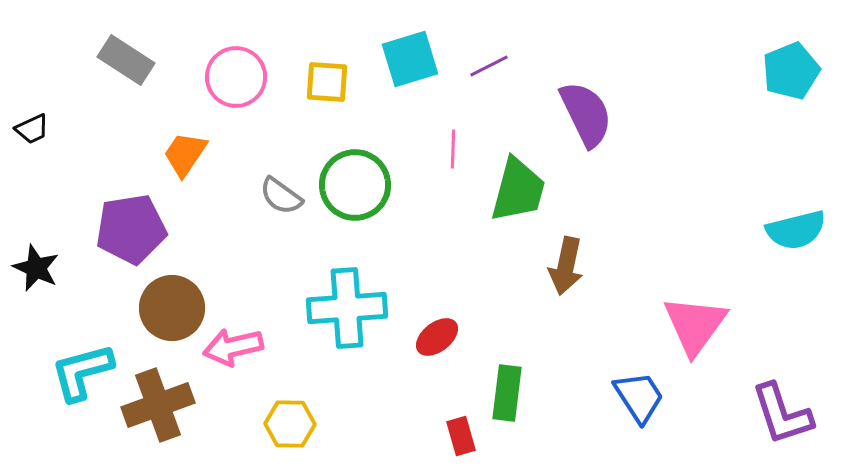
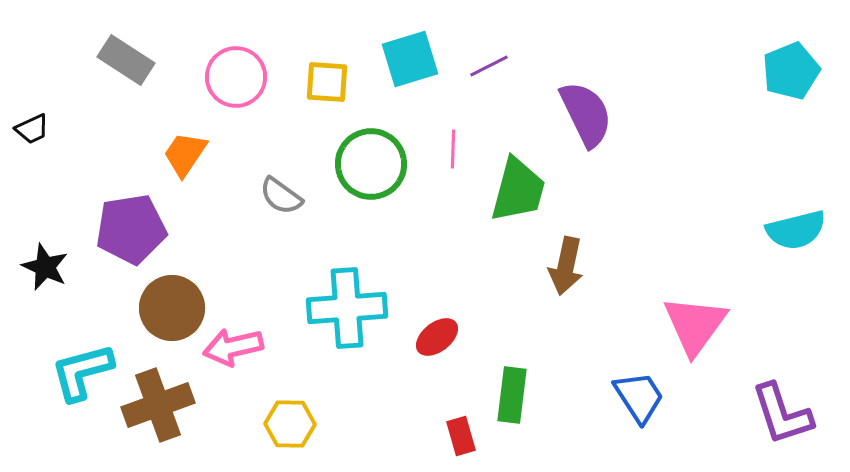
green circle: moved 16 px right, 21 px up
black star: moved 9 px right, 1 px up
green rectangle: moved 5 px right, 2 px down
